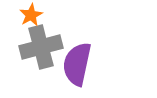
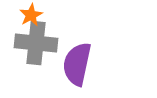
gray cross: moved 5 px left, 4 px up; rotated 21 degrees clockwise
